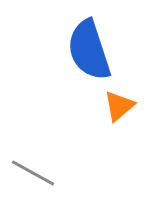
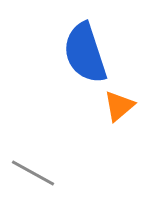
blue semicircle: moved 4 px left, 3 px down
